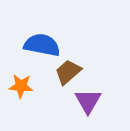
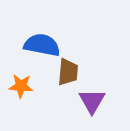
brown trapezoid: rotated 136 degrees clockwise
purple triangle: moved 4 px right
